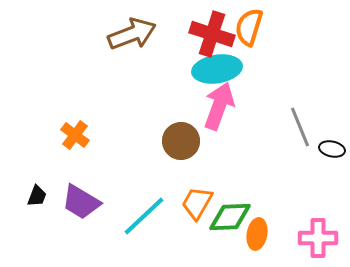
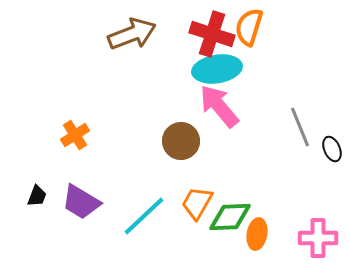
pink arrow: rotated 60 degrees counterclockwise
orange cross: rotated 20 degrees clockwise
black ellipse: rotated 55 degrees clockwise
